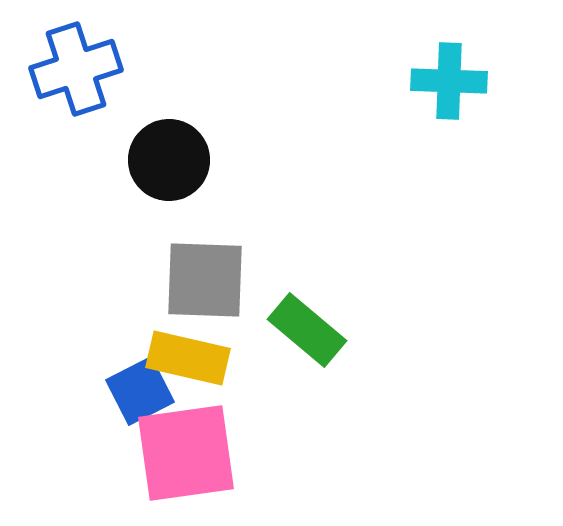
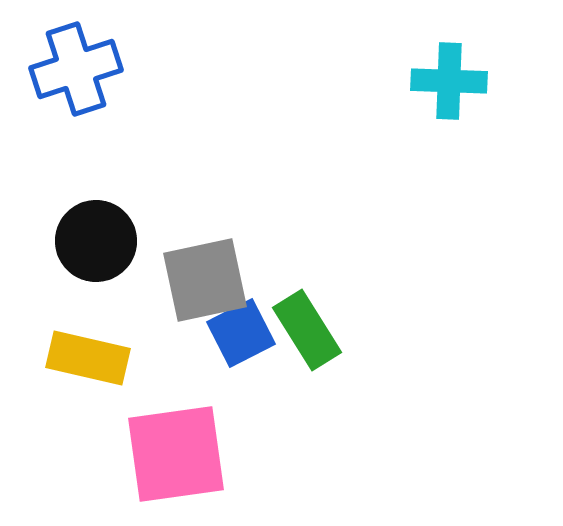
black circle: moved 73 px left, 81 px down
gray square: rotated 14 degrees counterclockwise
green rectangle: rotated 18 degrees clockwise
yellow rectangle: moved 100 px left
blue square: moved 101 px right, 58 px up
pink square: moved 10 px left, 1 px down
